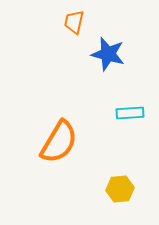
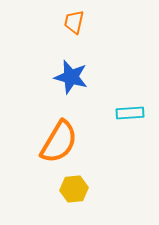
blue star: moved 37 px left, 23 px down
yellow hexagon: moved 46 px left
